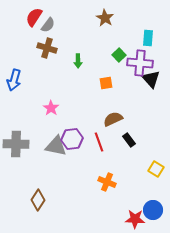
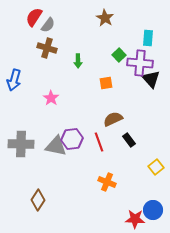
pink star: moved 10 px up
gray cross: moved 5 px right
yellow square: moved 2 px up; rotated 21 degrees clockwise
